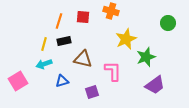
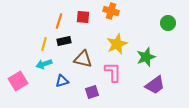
yellow star: moved 9 px left, 5 px down
pink L-shape: moved 1 px down
